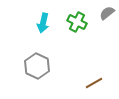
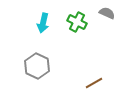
gray semicircle: rotated 63 degrees clockwise
